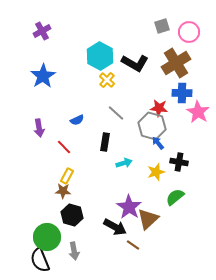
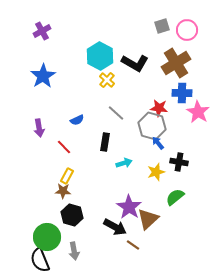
pink circle: moved 2 px left, 2 px up
